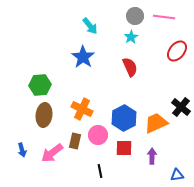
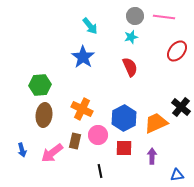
cyan star: rotated 16 degrees clockwise
